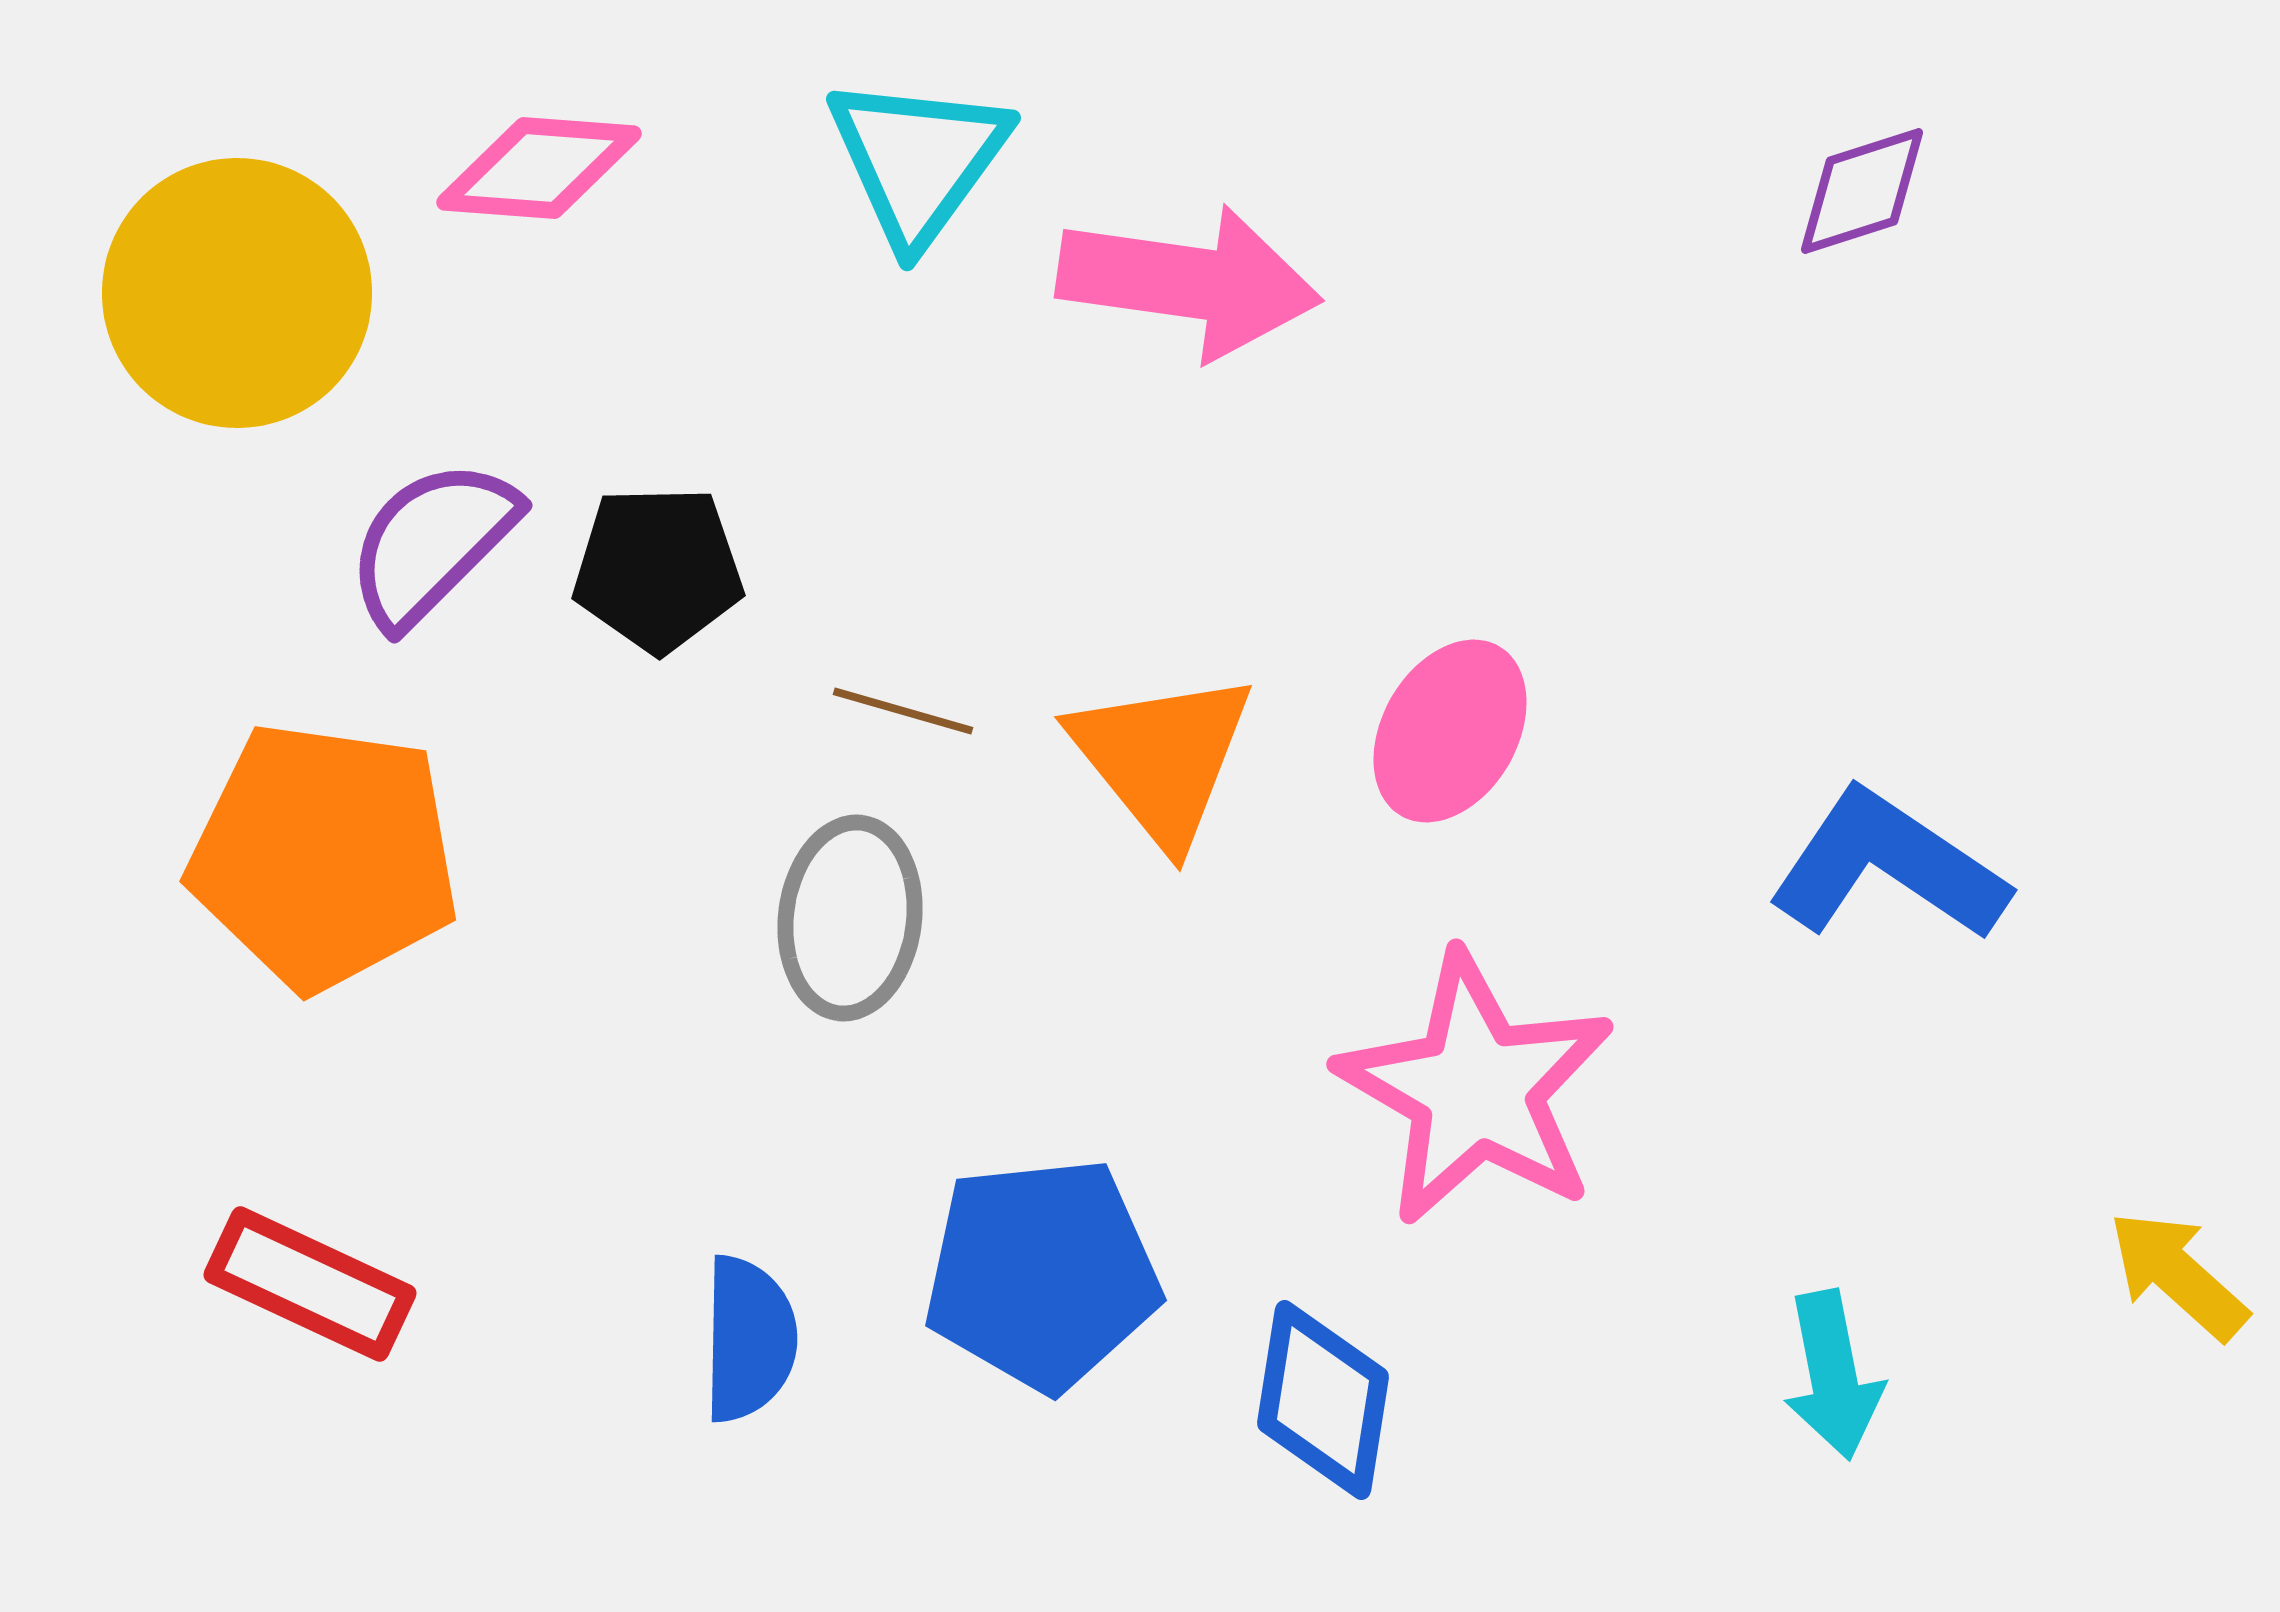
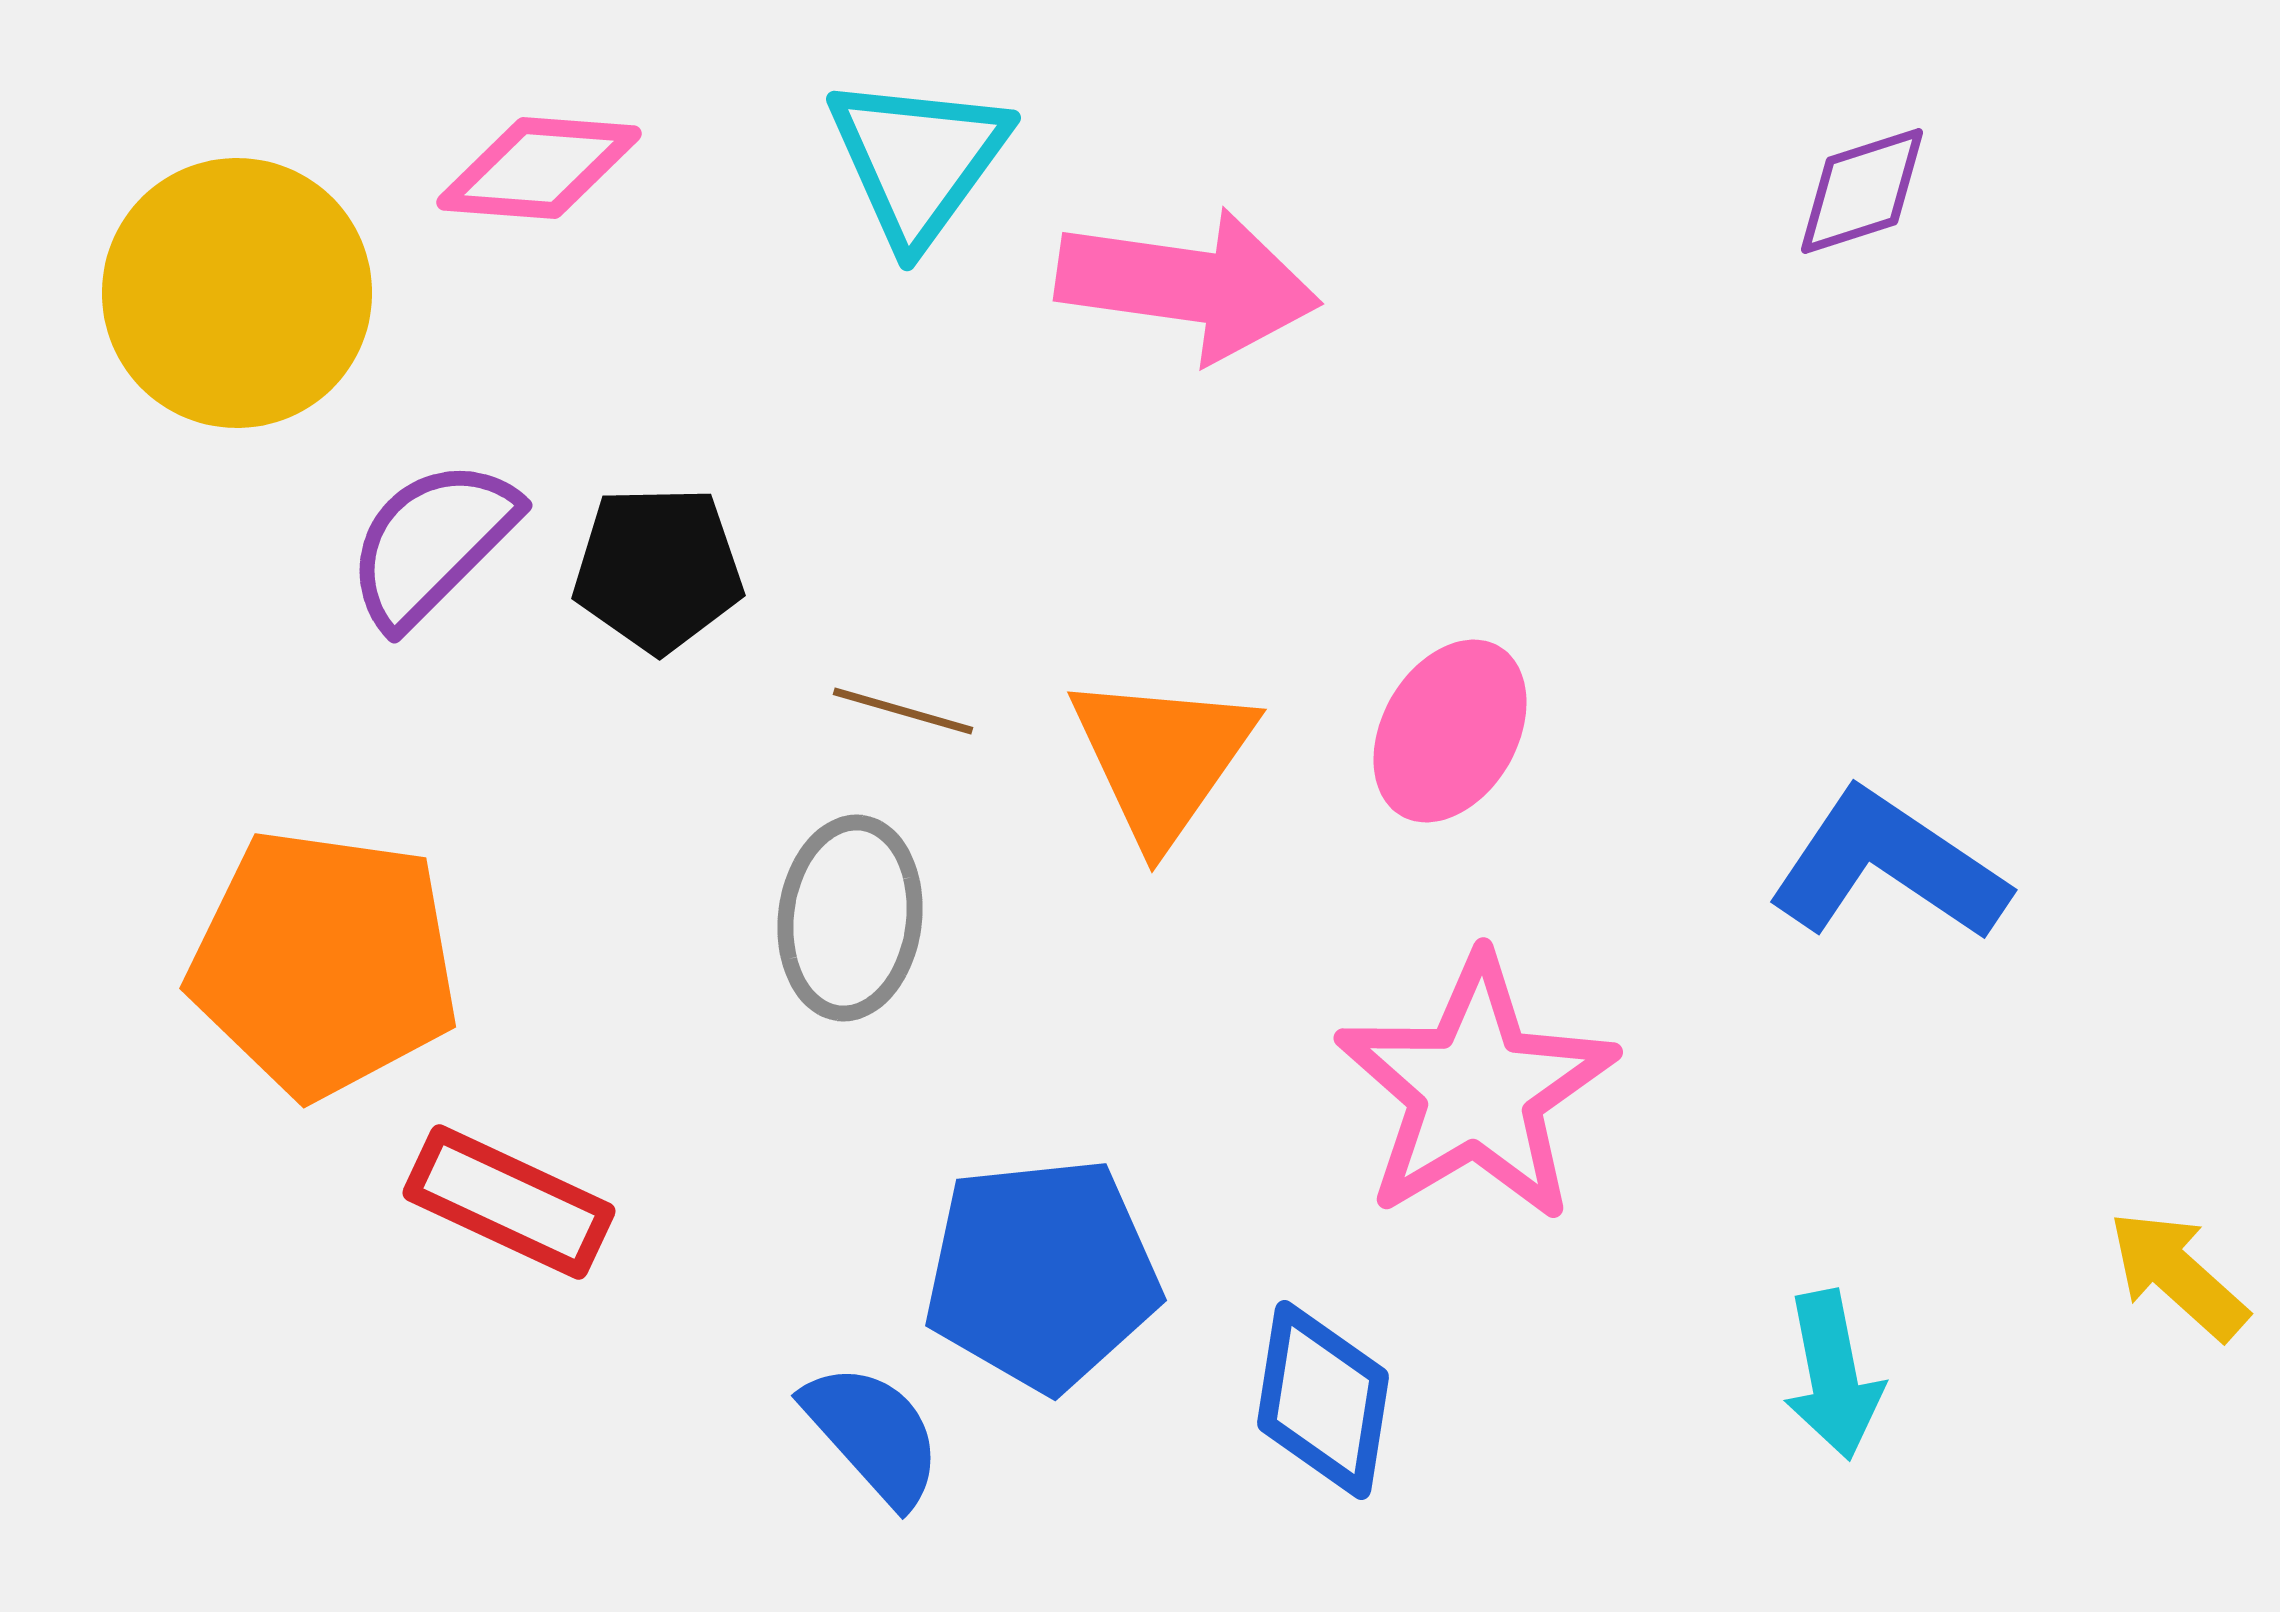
pink arrow: moved 1 px left, 3 px down
orange triangle: rotated 14 degrees clockwise
orange pentagon: moved 107 px down
pink star: rotated 11 degrees clockwise
red rectangle: moved 199 px right, 82 px up
blue semicircle: moved 124 px right, 95 px down; rotated 43 degrees counterclockwise
